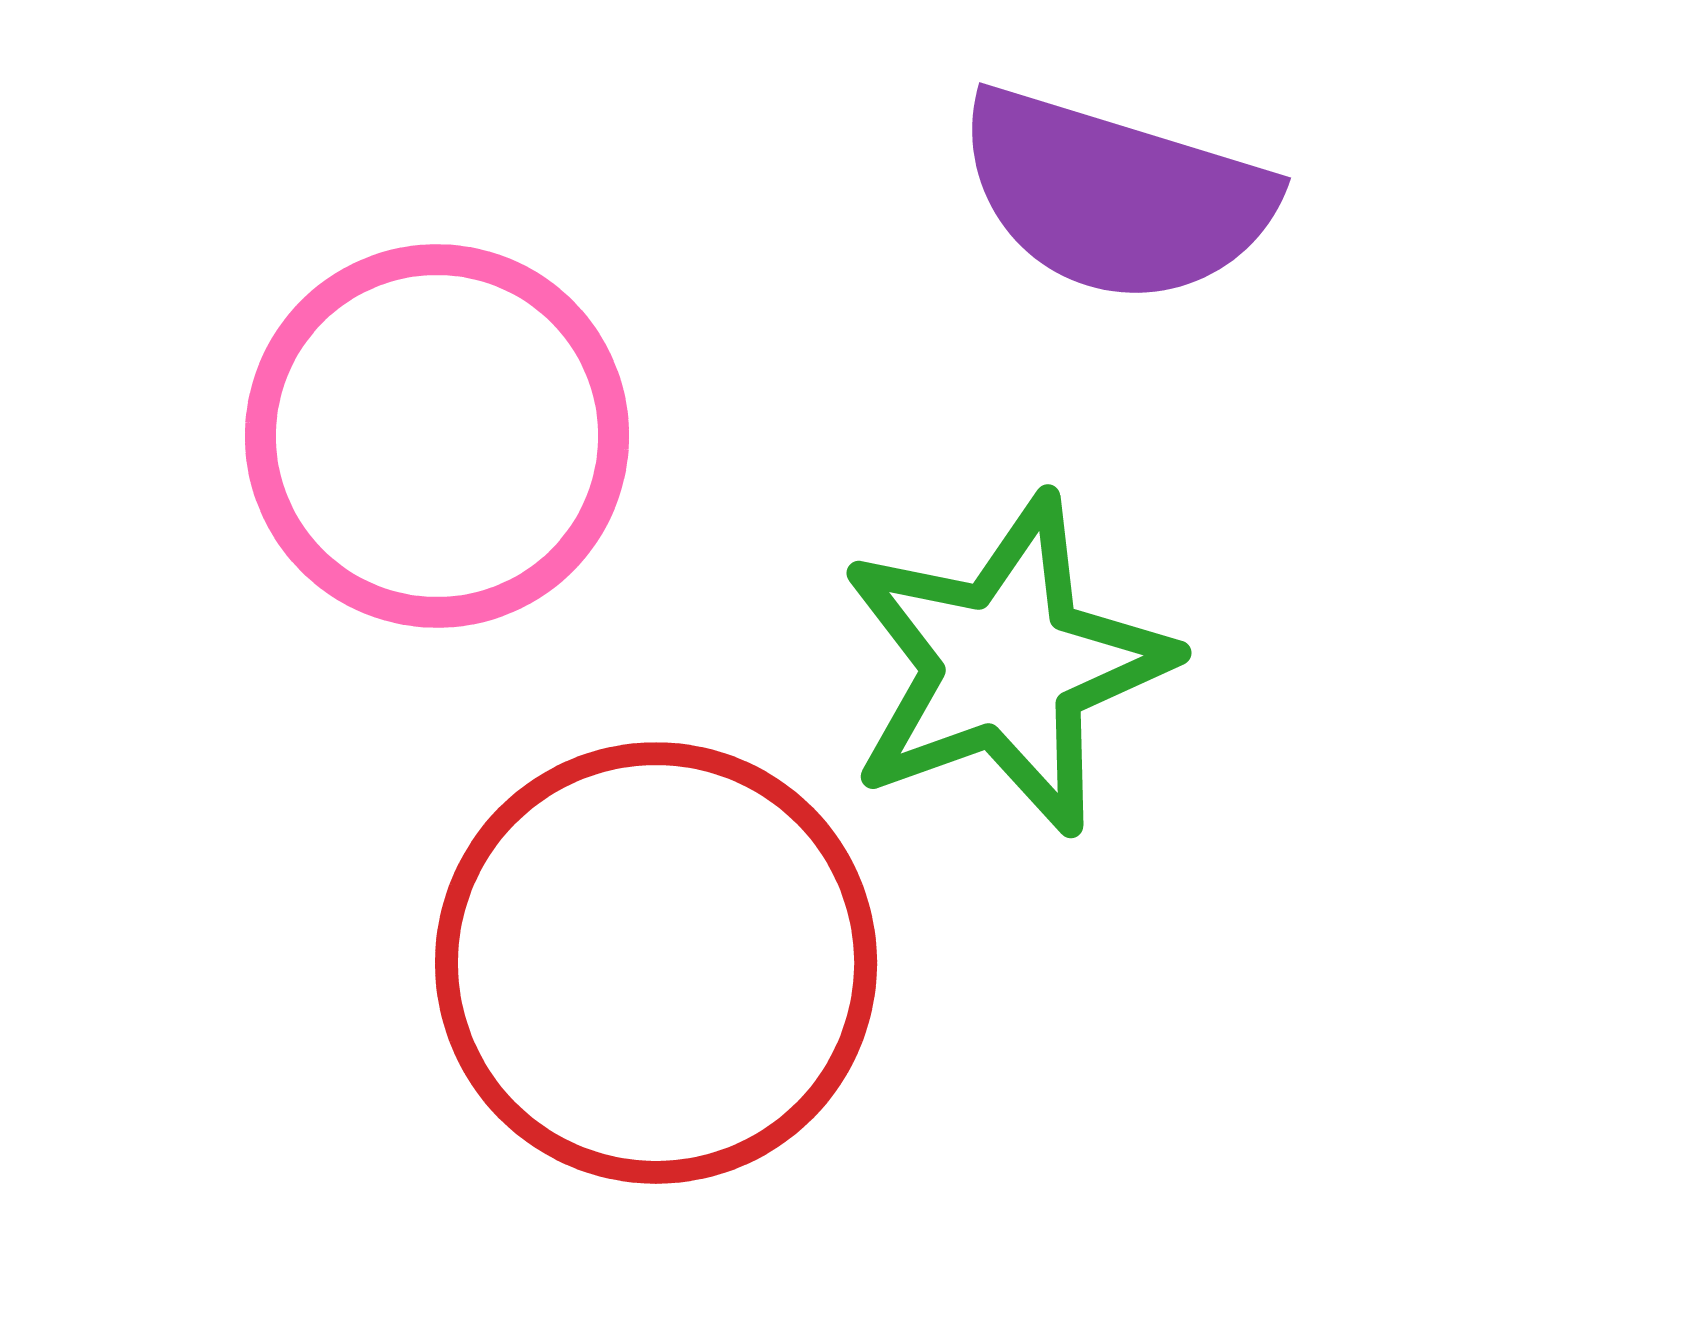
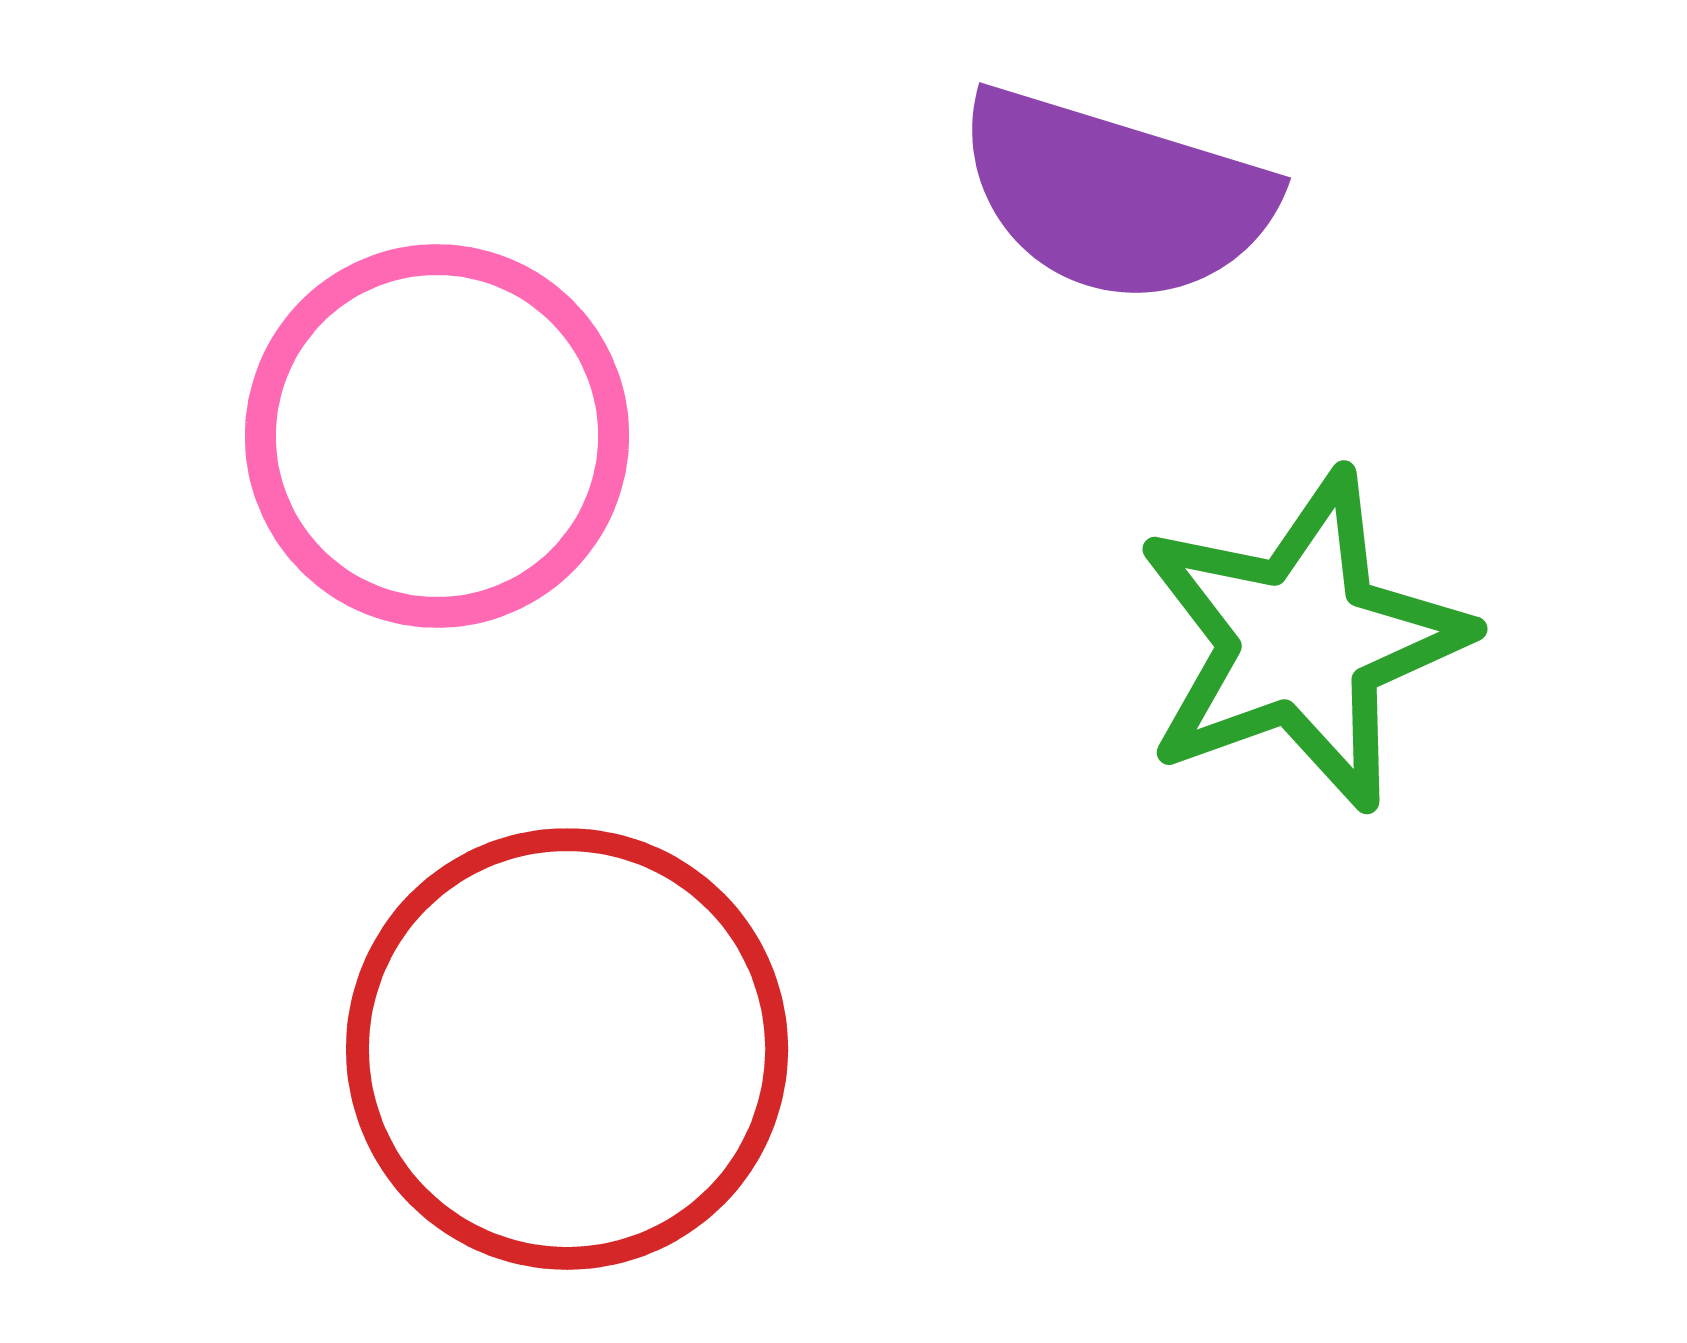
green star: moved 296 px right, 24 px up
red circle: moved 89 px left, 86 px down
